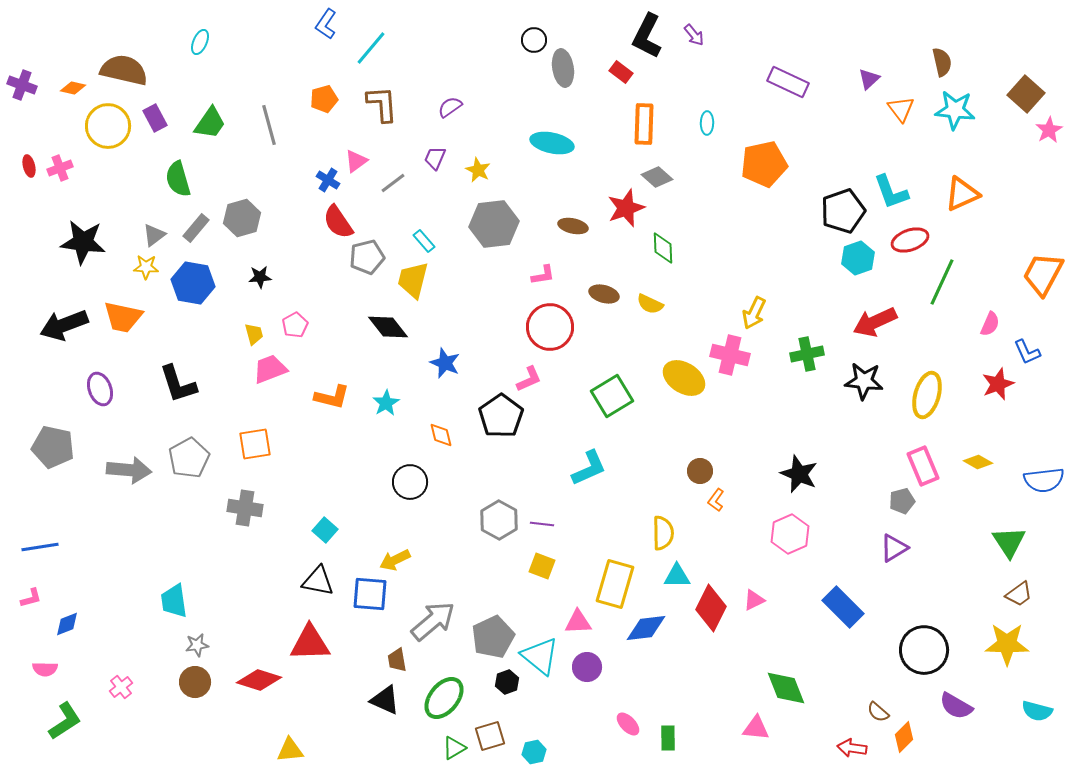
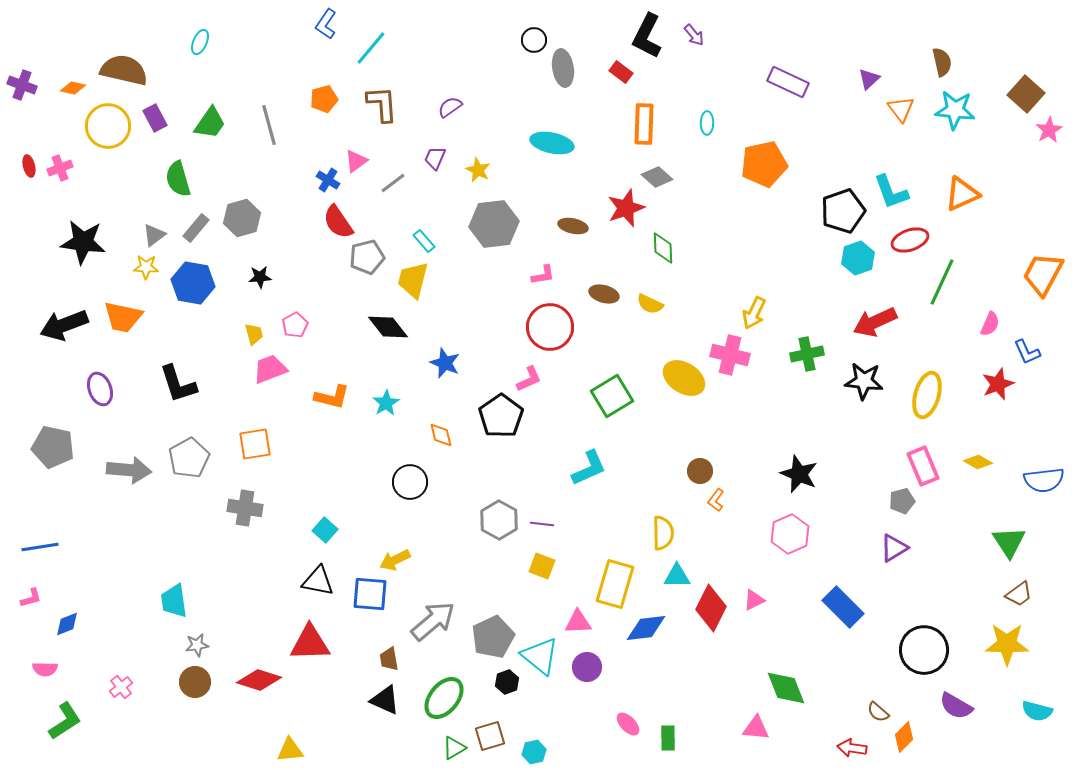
brown trapezoid at (397, 660): moved 8 px left, 1 px up
